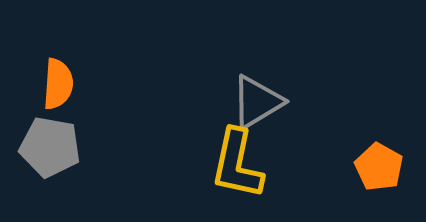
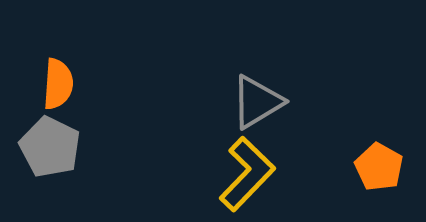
gray pentagon: rotated 16 degrees clockwise
yellow L-shape: moved 10 px right, 10 px down; rotated 148 degrees counterclockwise
